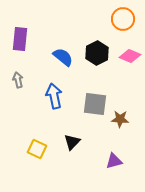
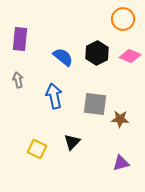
purple triangle: moved 7 px right, 2 px down
